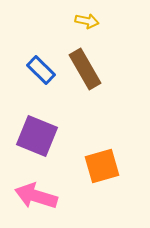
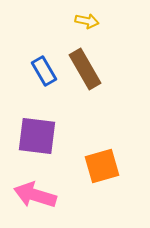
blue rectangle: moved 3 px right, 1 px down; rotated 16 degrees clockwise
purple square: rotated 15 degrees counterclockwise
pink arrow: moved 1 px left, 1 px up
